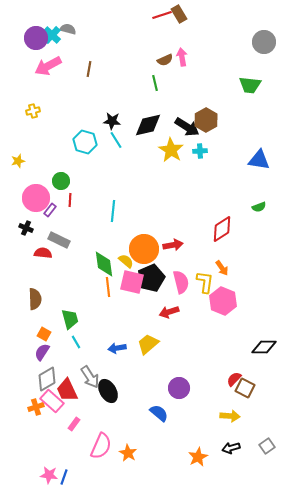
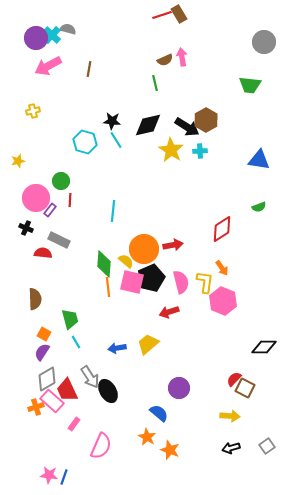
green diamond at (104, 264): rotated 12 degrees clockwise
orange star at (128, 453): moved 19 px right, 16 px up
orange star at (198, 457): moved 28 px left, 7 px up; rotated 24 degrees counterclockwise
